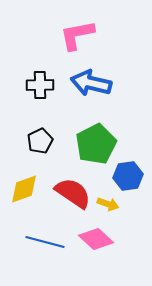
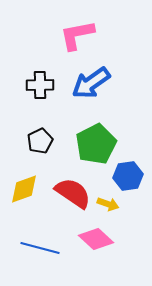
blue arrow: rotated 48 degrees counterclockwise
blue line: moved 5 px left, 6 px down
